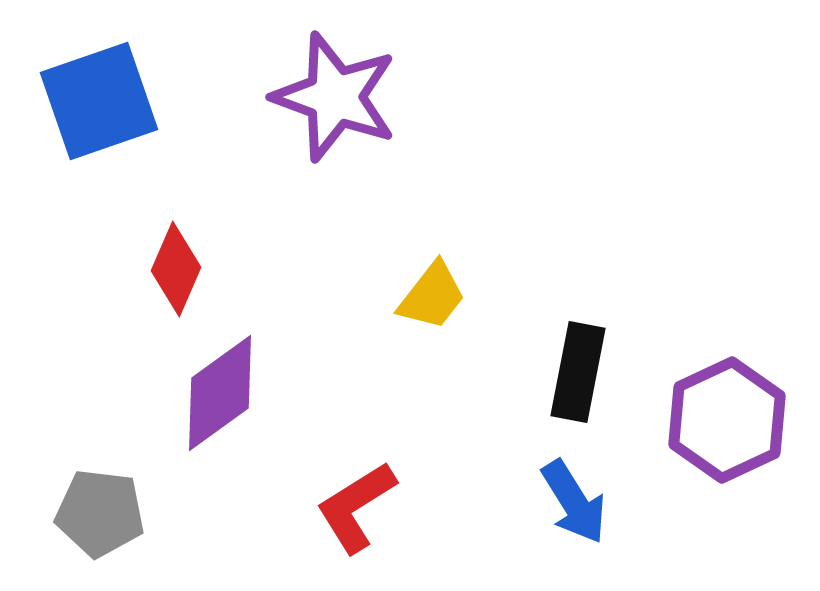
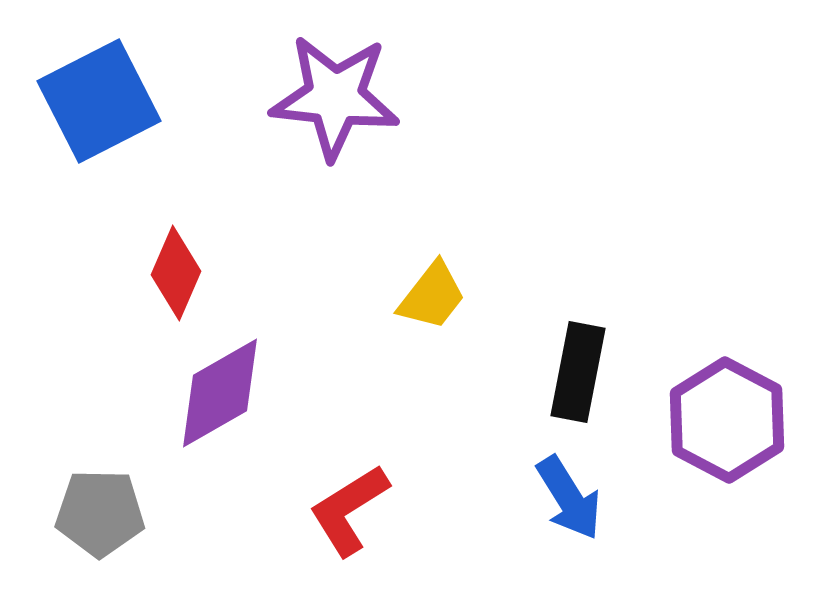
purple star: rotated 14 degrees counterclockwise
blue square: rotated 8 degrees counterclockwise
red diamond: moved 4 px down
purple diamond: rotated 6 degrees clockwise
purple hexagon: rotated 7 degrees counterclockwise
blue arrow: moved 5 px left, 4 px up
red L-shape: moved 7 px left, 3 px down
gray pentagon: rotated 6 degrees counterclockwise
